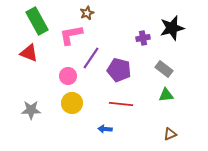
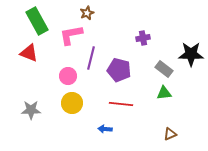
black star: moved 19 px right, 26 px down; rotated 15 degrees clockwise
purple line: rotated 20 degrees counterclockwise
green triangle: moved 2 px left, 2 px up
